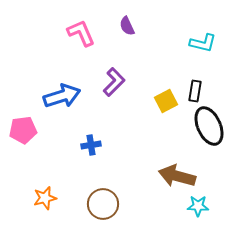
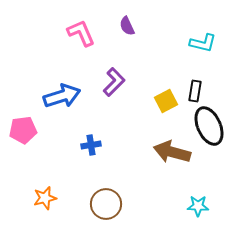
brown arrow: moved 5 px left, 24 px up
brown circle: moved 3 px right
